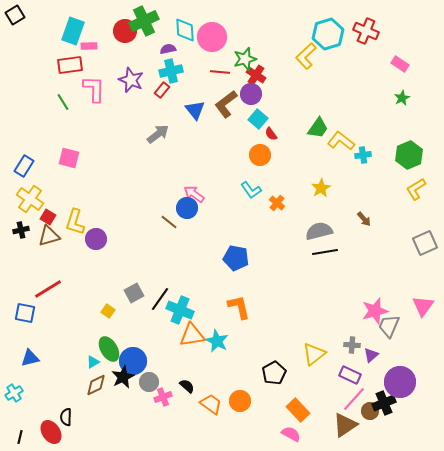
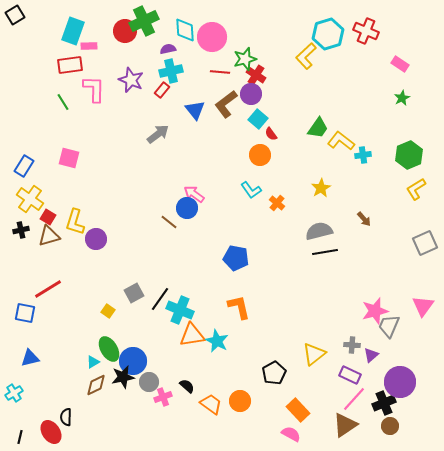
black star at (123, 377): rotated 15 degrees clockwise
brown circle at (370, 411): moved 20 px right, 15 px down
